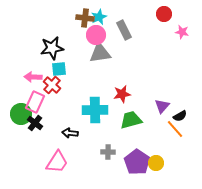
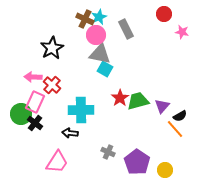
brown cross: moved 1 px down; rotated 18 degrees clockwise
gray rectangle: moved 2 px right, 1 px up
black star: rotated 20 degrees counterclockwise
gray triangle: moved 1 px down; rotated 20 degrees clockwise
cyan square: moved 46 px right; rotated 35 degrees clockwise
red star: moved 2 px left, 4 px down; rotated 24 degrees counterclockwise
cyan cross: moved 14 px left
green trapezoid: moved 7 px right, 19 px up
gray cross: rotated 24 degrees clockwise
yellow circle: moved 9 px right, 7 px down
